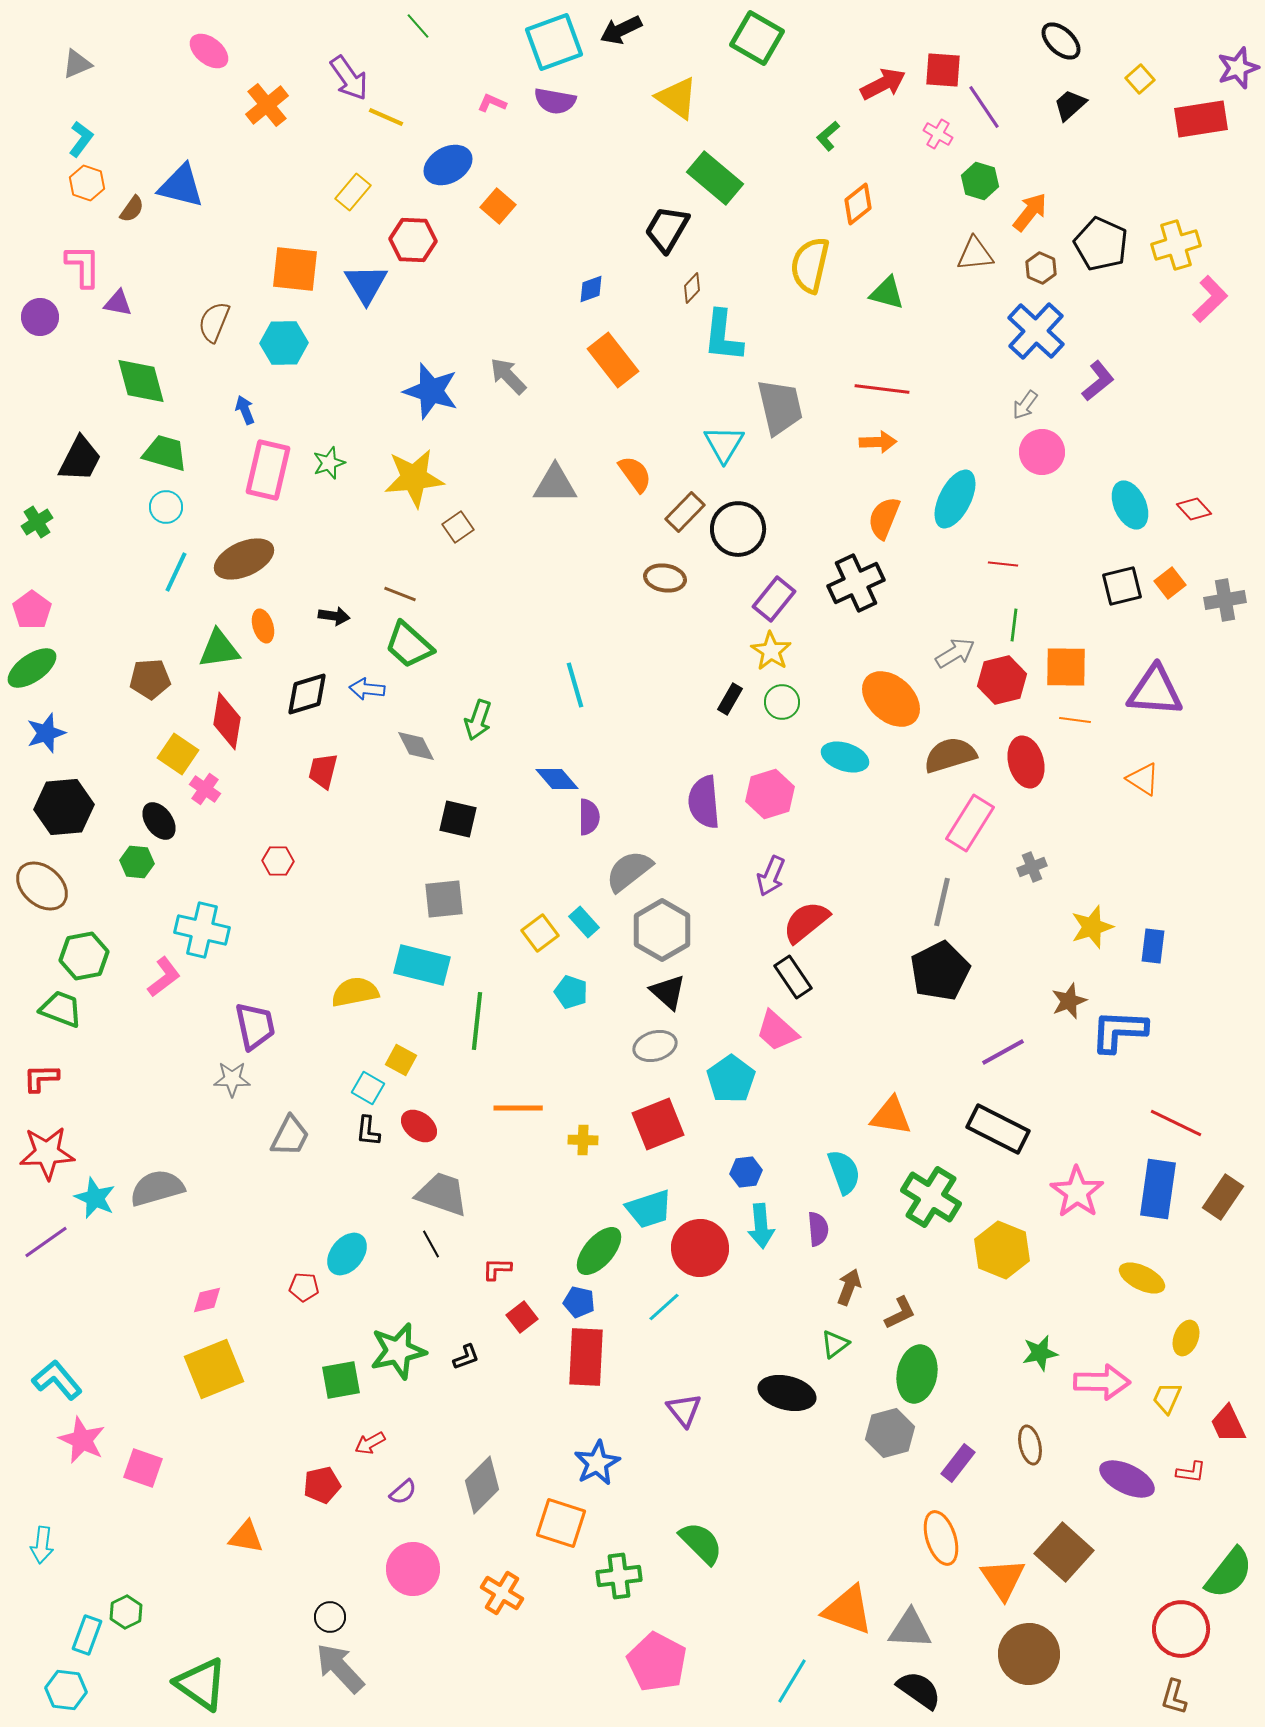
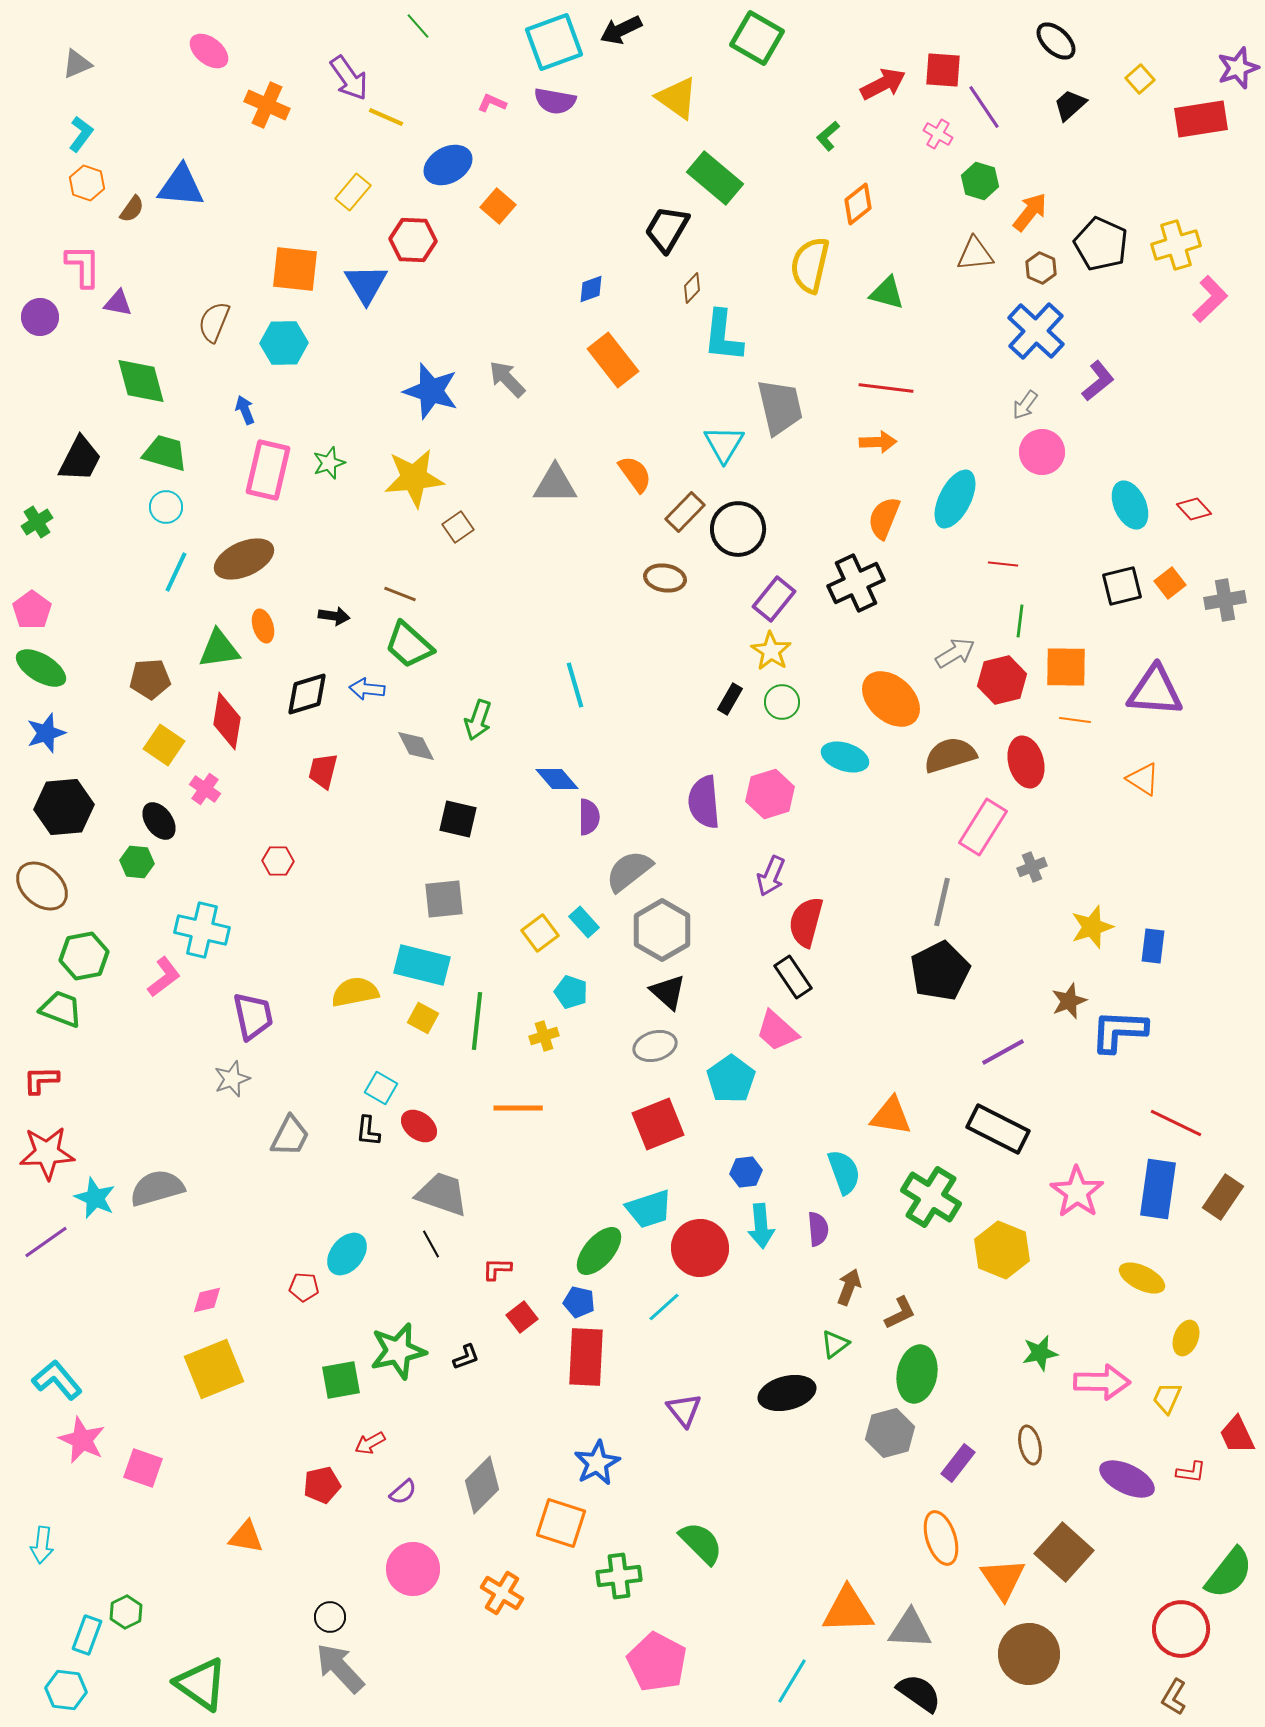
black ellipse at (1061, 41): moved 5 px left
orange cross at (267, 105): rotated 27 degrees counterclockwise
cyan L-shape at (81, 139): moved 5 px up
blue triangle at (181, 186): rotated 9 degrees counterclockwise
gray arrow at (508, 376): moved 1 px left, 3 px down
red line at (882, 389): moved 4 px right, 1 px up
green line at (1014, 625): moved 6 px right, 4 px up
green ellipse at (32, 668): moved 9 px right; rotated 66 degrees clockwise
yellow square at (178, 754): moved 14 px left, 9 px up
pink rectangle at (970, 823): moved 13 px right, 4 px down
red semicircle at (806, 922): rotated 36 degrees counterclockwise
purple trapezoid at (255, 1026): moved 2 px left, 10 px up
yellow square at (401, 1060): moved 22 px right, 42 px up
red L-shape at (41, 1078): moved 2 px down
gray star at (232, 1079): rotated 21 degrees counterclockwise
cyan square at (368, 1088): moved 13 px right
yellow cross at (583, 1140): moved 39 px left, 104 px up; rotated 20 degrees counterclockwise
black ellipse at (787, 1393): rotated 28 degrees counterclockwise
red trapezoid at (1228, 1424): moved 9 px right, 11 px down
orange triangle at (848, 1610): rotated 22 degrees counterclockwise
black semicircle at (919, 1690): moved 3 px down
brown L-shape at (1174, 1697): rotated 15 degrees clockwise
